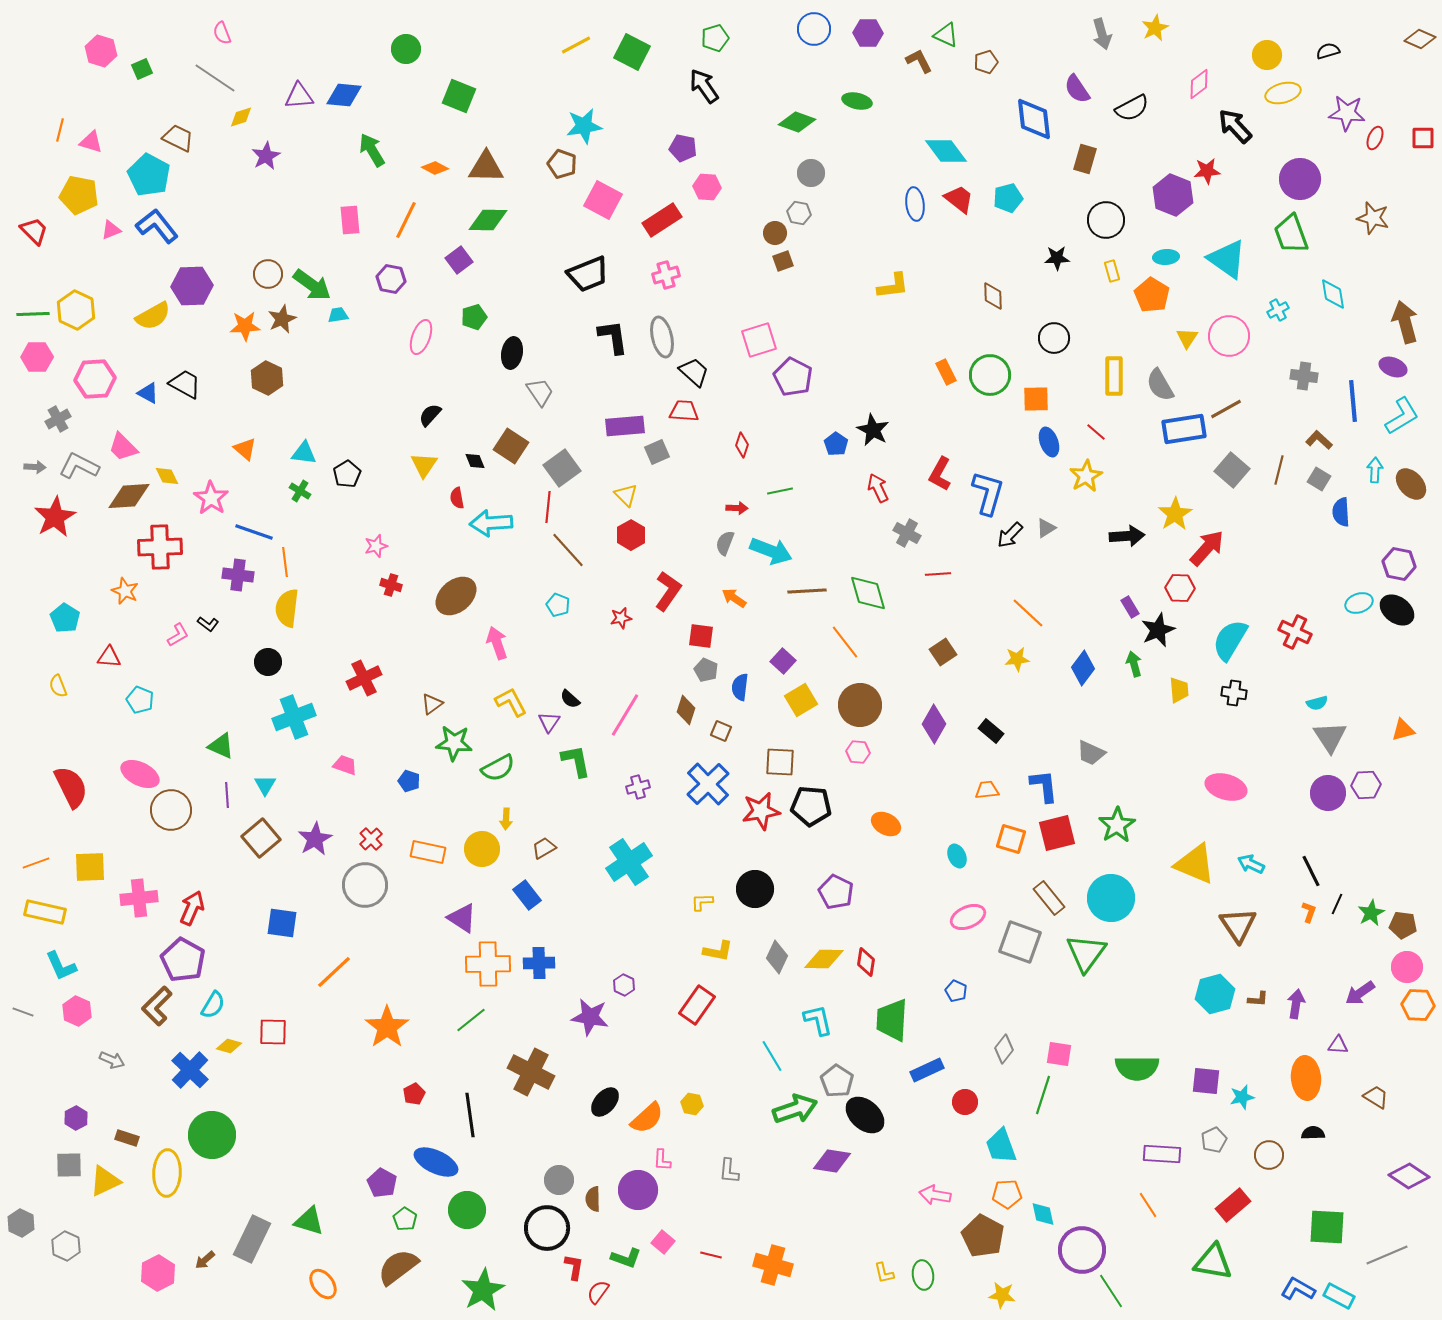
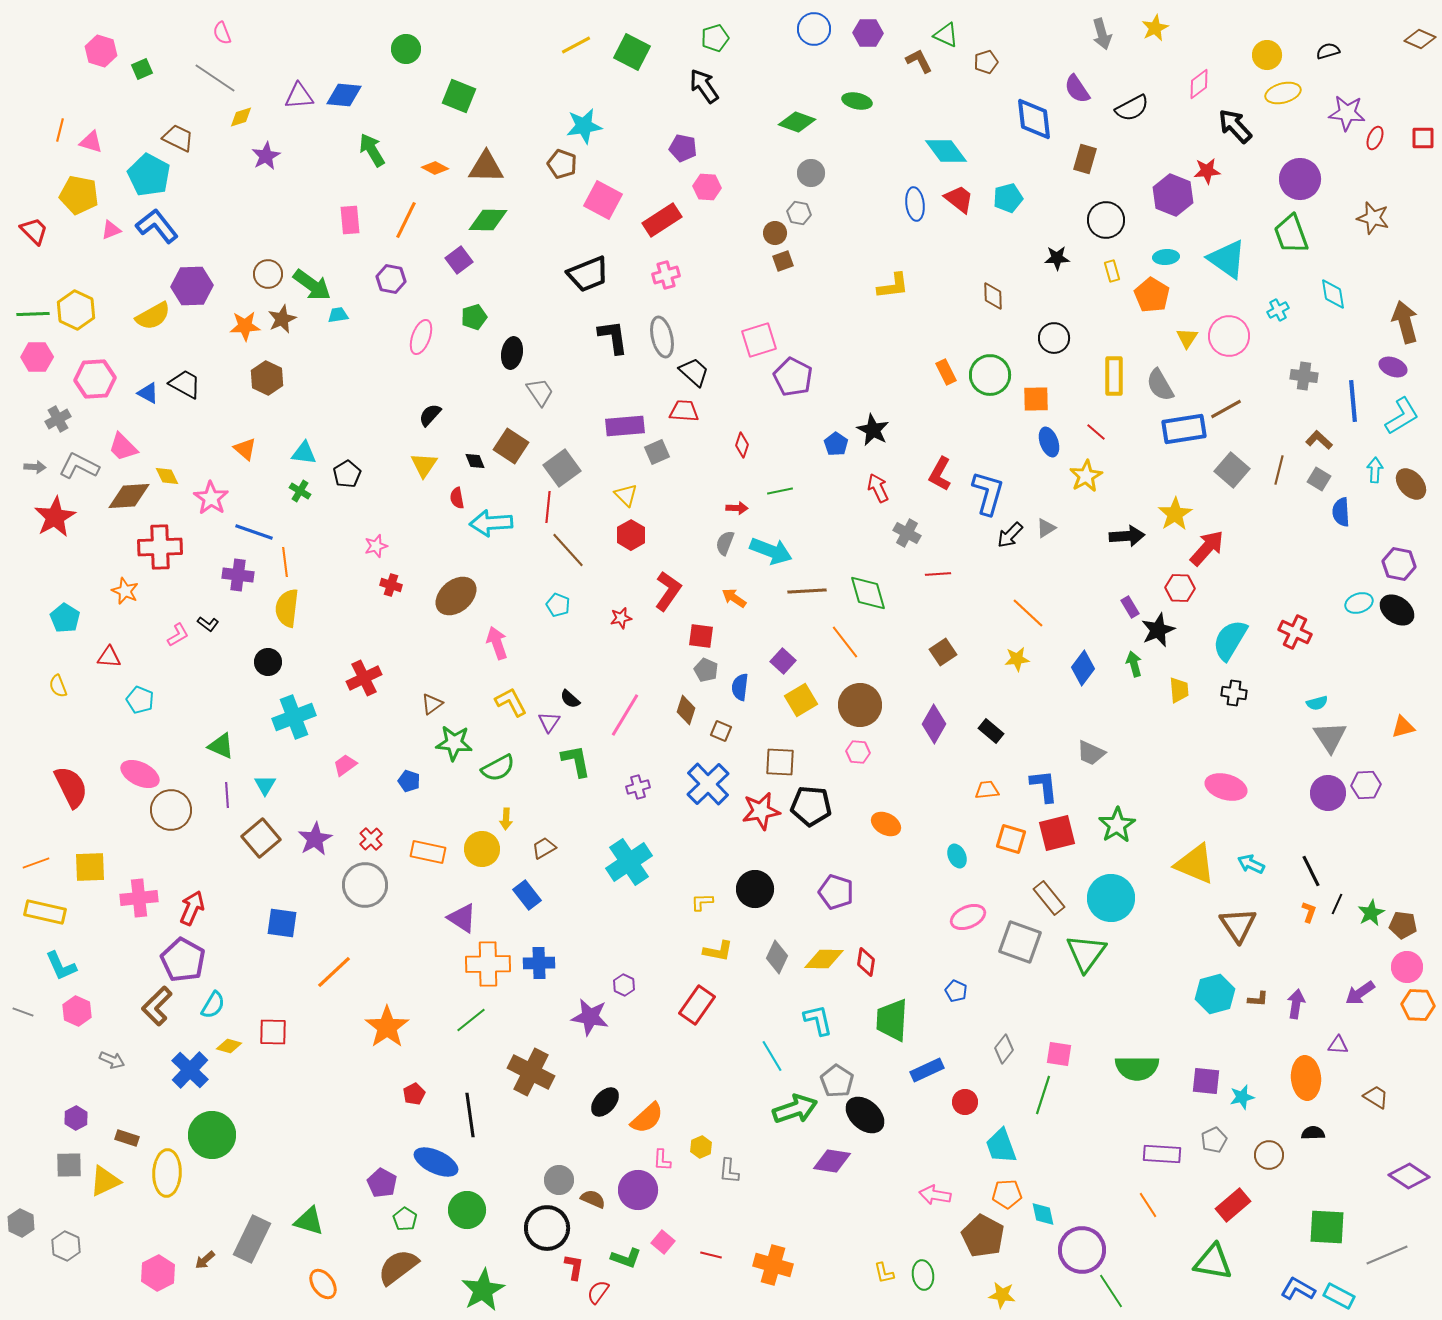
orange triangle at (1403, 730): moved 3 px up
pink trapezoid at (345, 765): rotated 55 degrees counterclockwise
purple pentagon at (836, 892): rotated 8 degrees counterclockwise
yellow hexagon at (692, 1104): moved 9 px right, 43 px down; rotated 25 degrees clockwise
brown semicircle at (593, 1199): rotated 115 degrees clockwise
